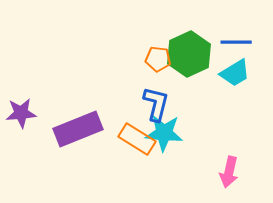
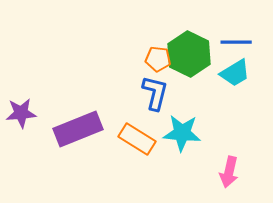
green hexagon: rotated 9 degrees counterclockwise
blue L-shape: moved 1 px left, 11 px up
cyan star: moved 18 px right
